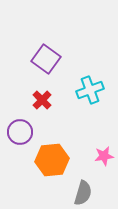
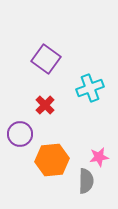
cyan cross: moved 2 px up
red cross: moved 3 px right, 5 px down
purple circle: moved 2 px down
pink star: moved 5 px left, 1 px down
gray semicircle: moved 3 px right, 12 px up; rotated 15 degrees counterclockwise
